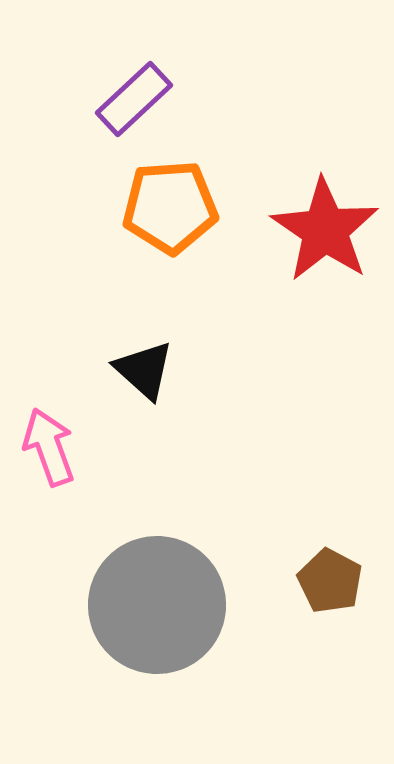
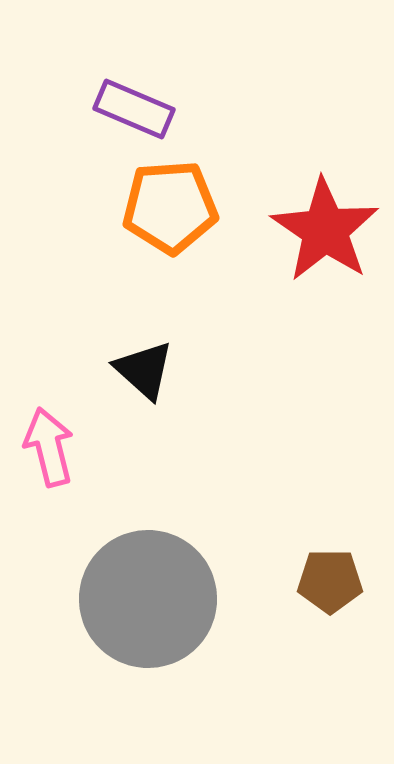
purple rectangle: moved 10 px down; rotated 66 degrees clockwise
pink arrow: rotated 6 degrees clockwise
brown pentagon: rotated 28 degrees counterclockwise
gray circle: moved 9 px left, 6 px up
